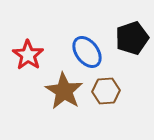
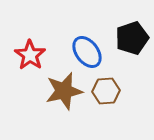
red star: moved 2 px right
brown star: rotated 27 degrees clockwise
